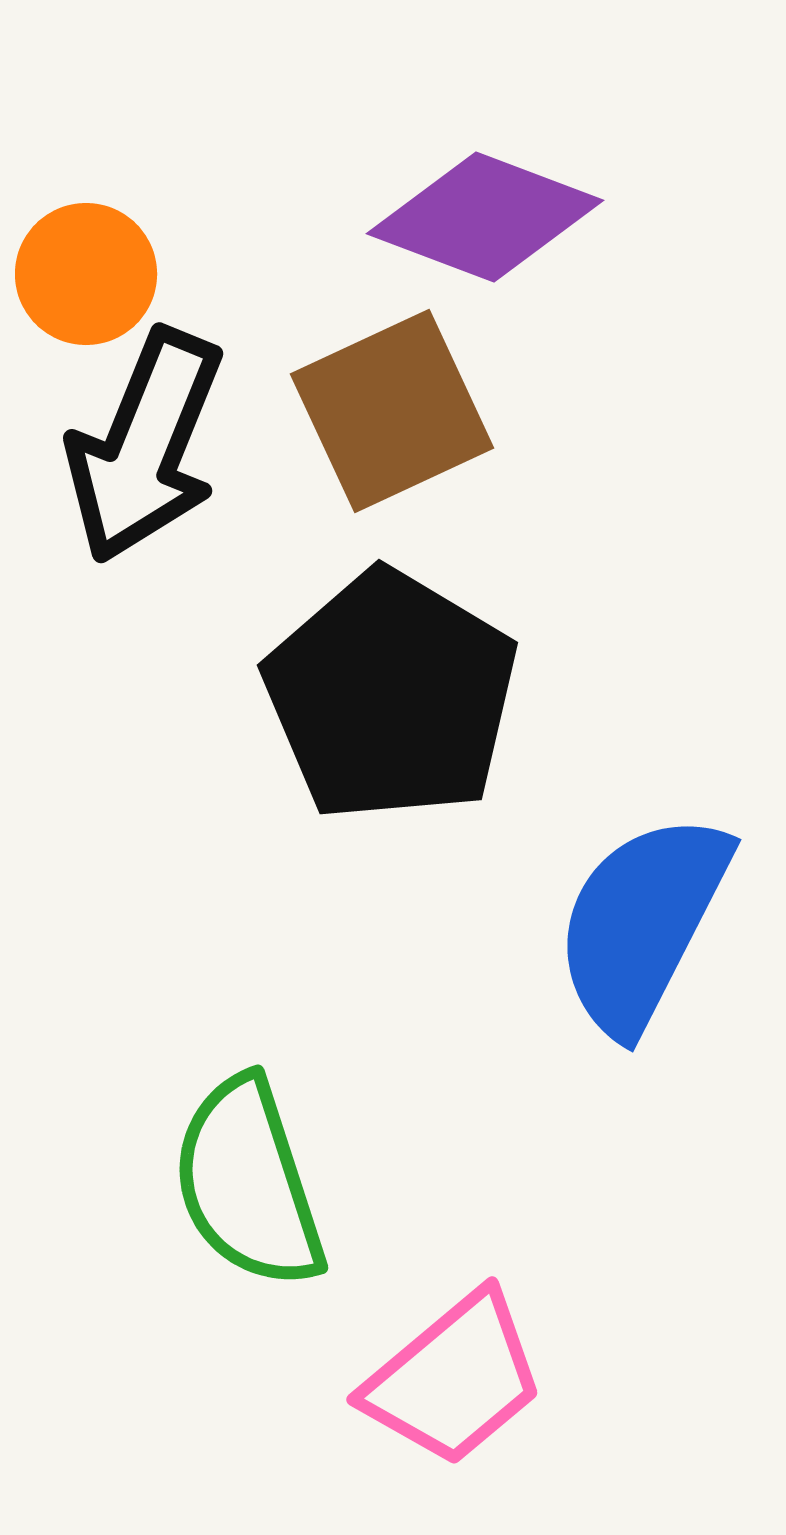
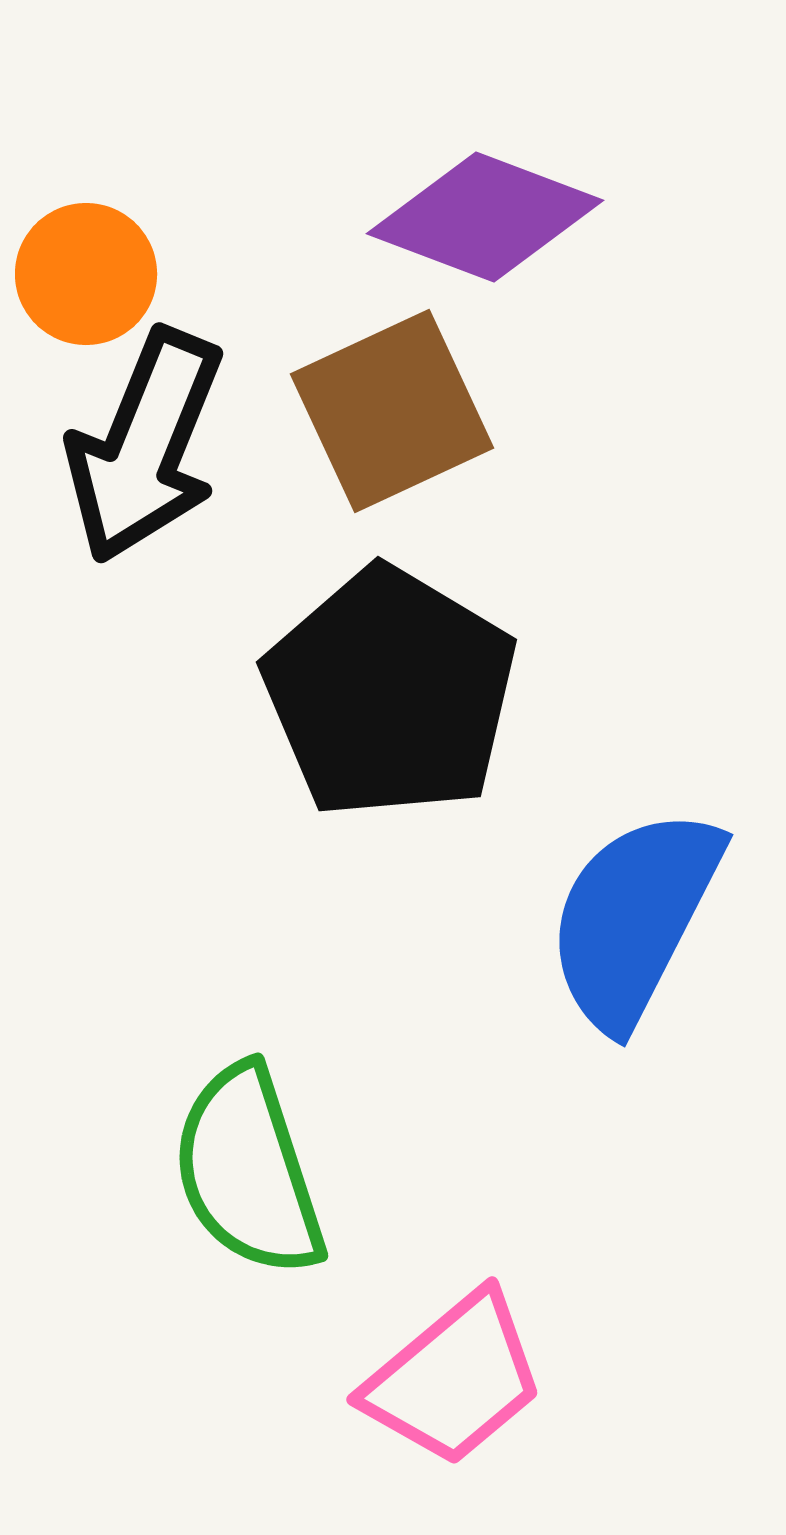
black pentagon: moved 1 px left, 3 px up
blue semicircle: moved 8 px left, 5 px up
green semicircle: moved 12 px up
